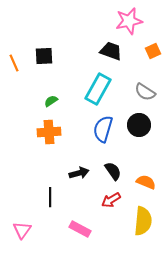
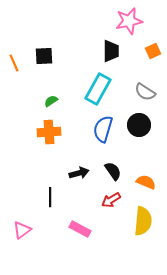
black trapezoid: rotated 70 degrees clockwise
pink triangle: rotated 18 degrees clockwise
